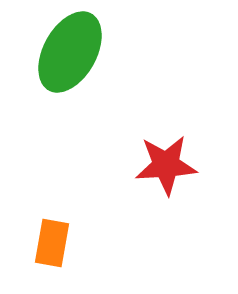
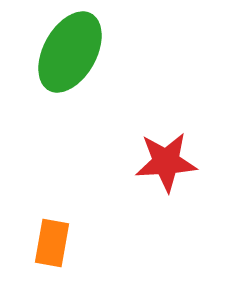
red star: moved 3 px up
